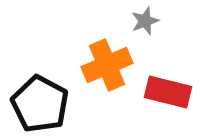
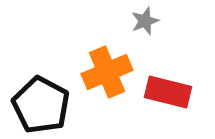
orange cross: moved 7 px down
black pentagon: moved 1 px right, 1 px down
